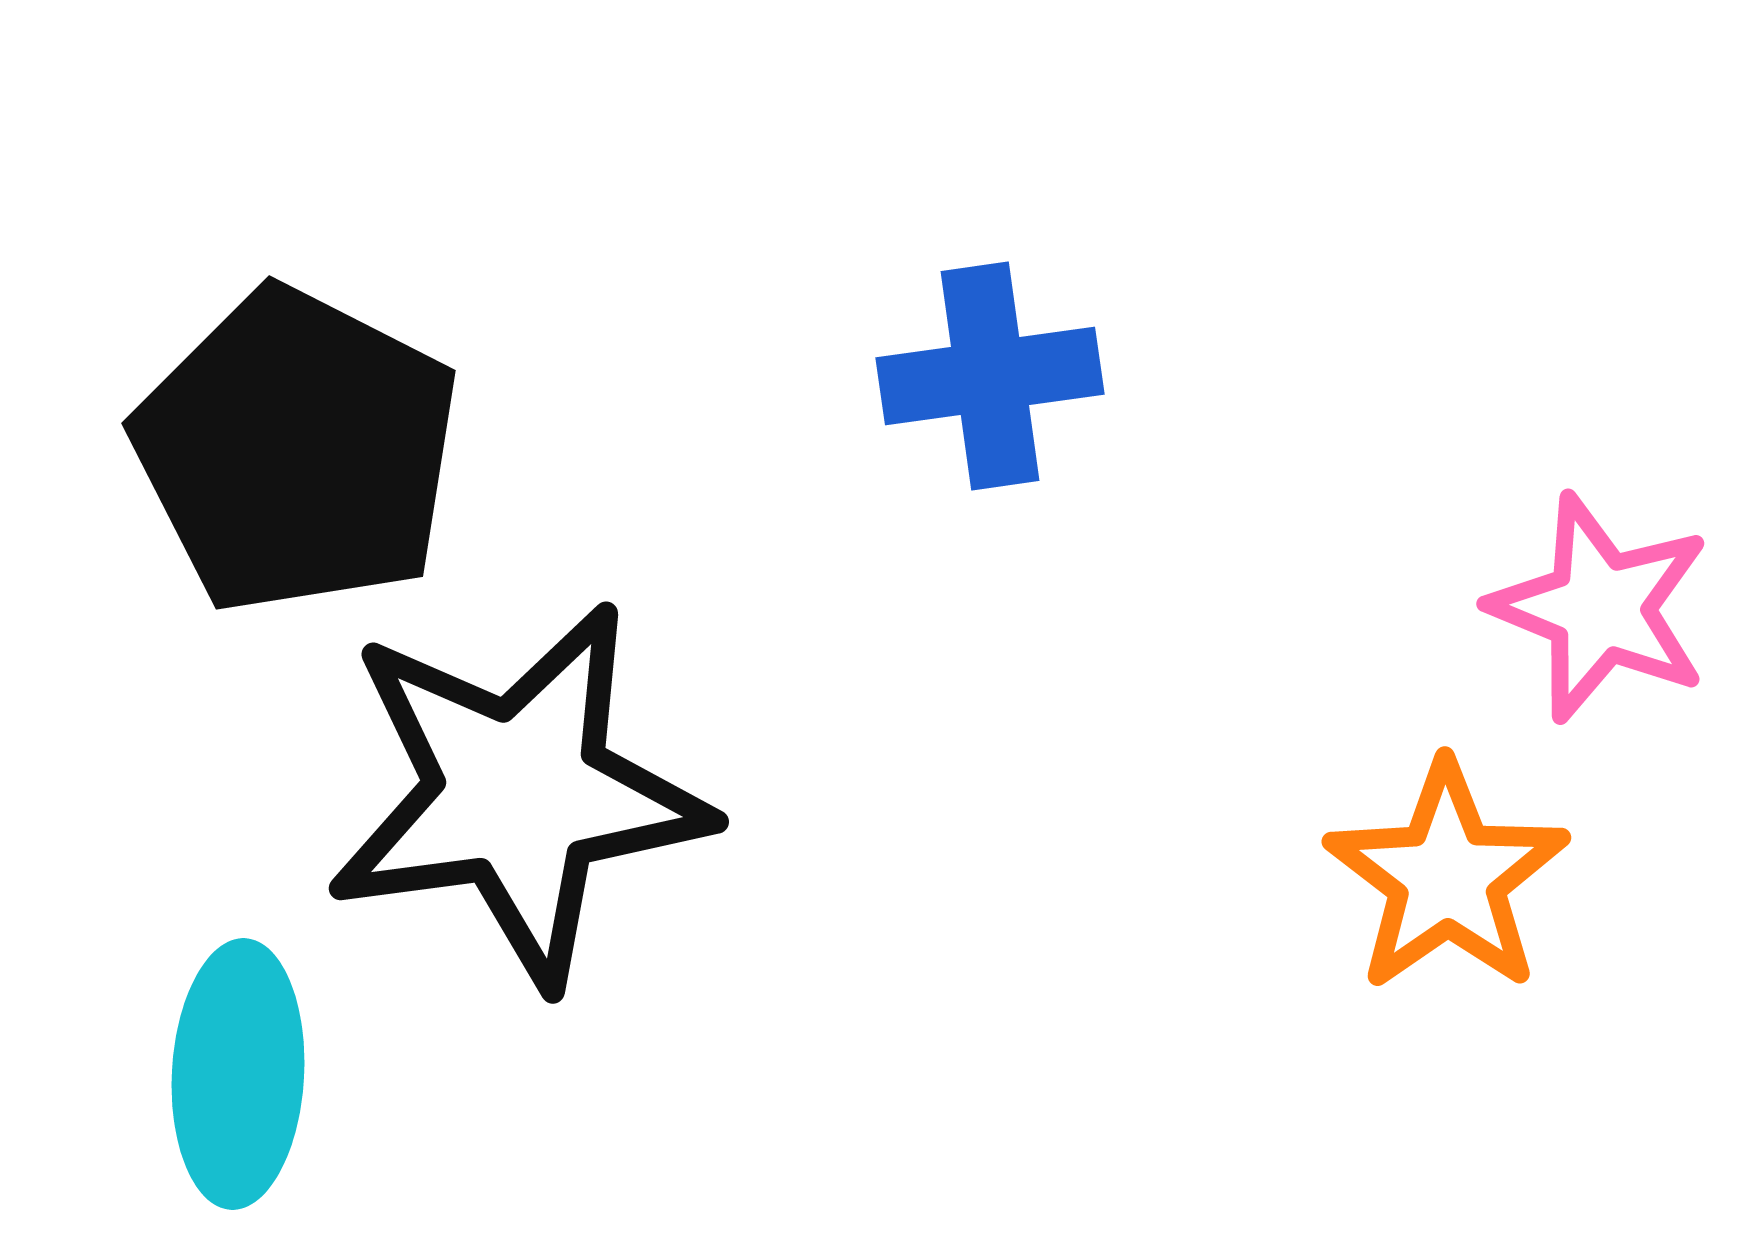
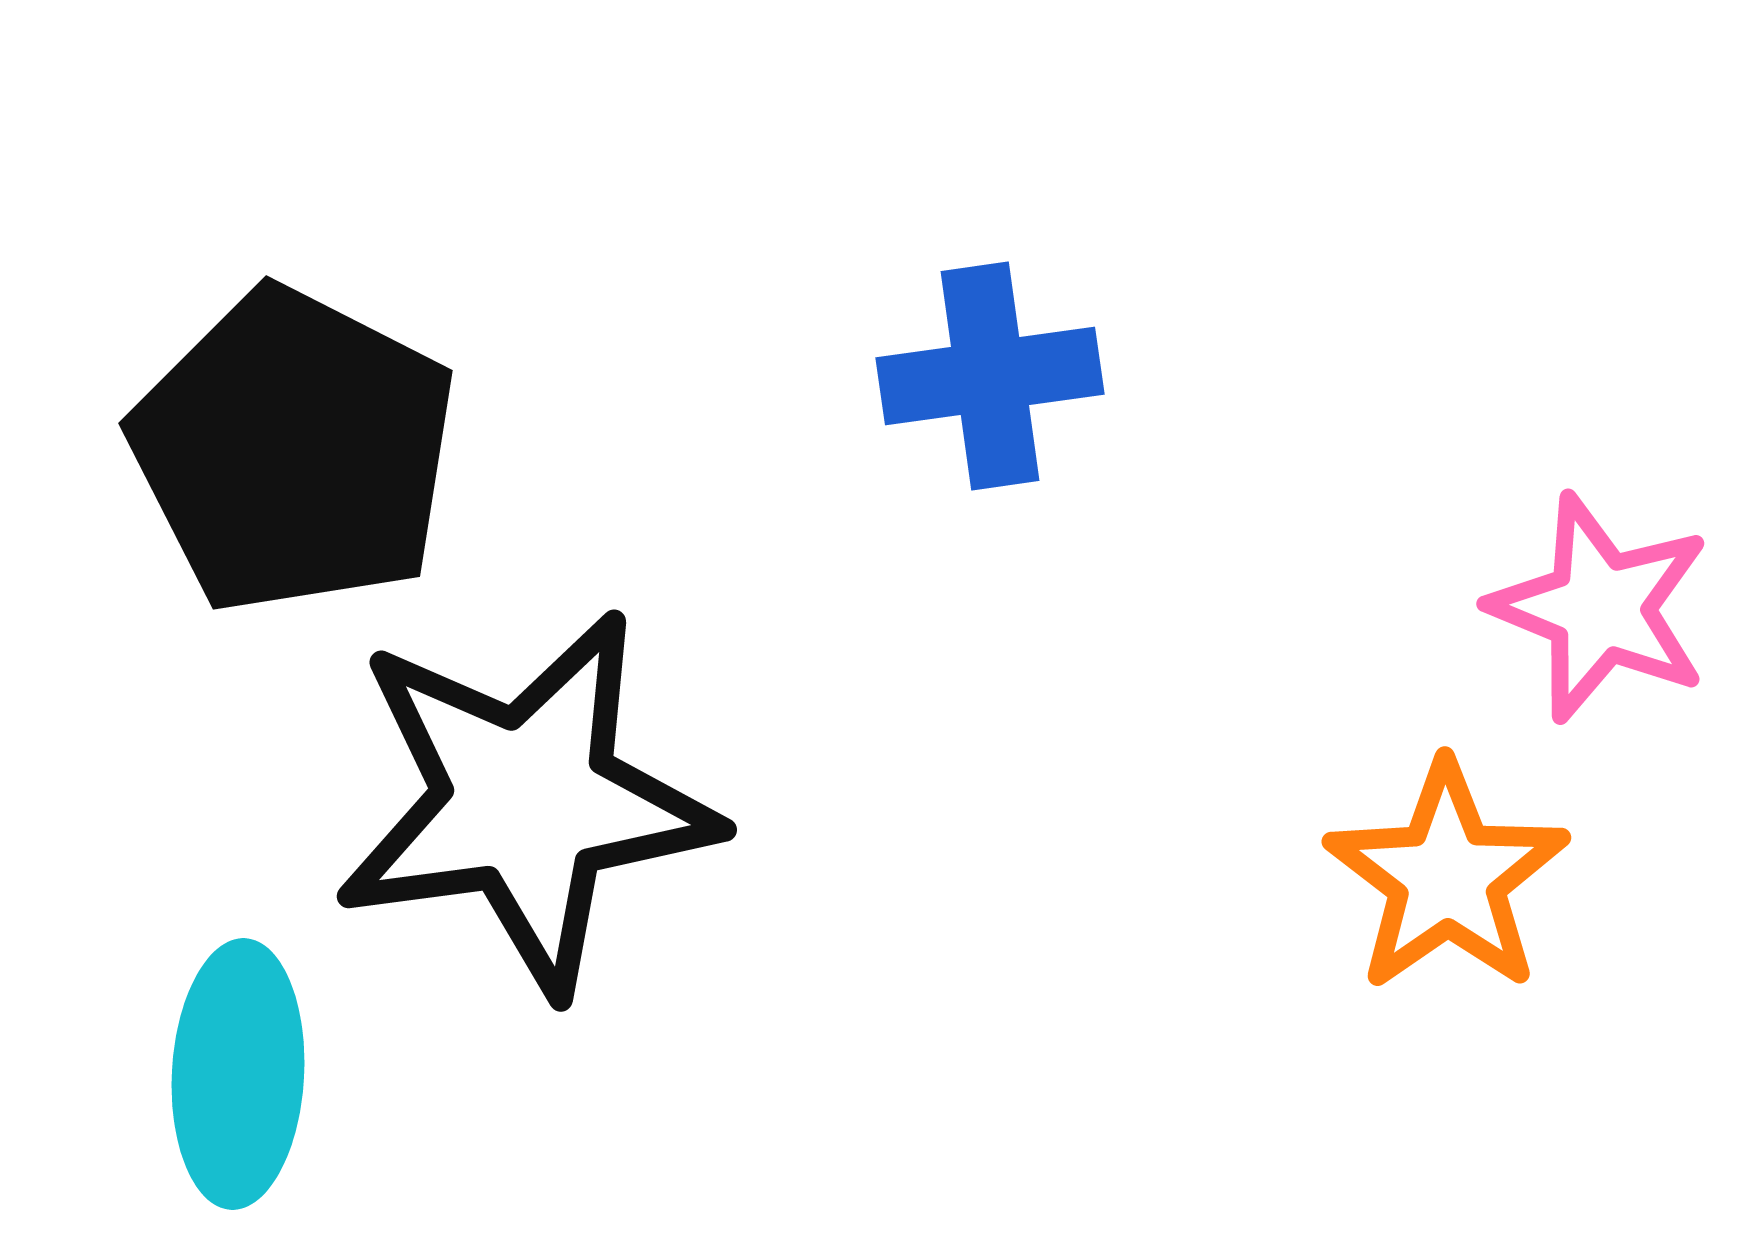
black pentagon: moved 3 px left
black star: moved 8 px right, 8 px down
